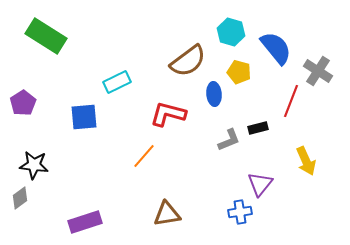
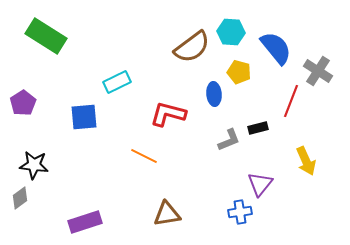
cyan hexagon: rotated 12 degrees counterclockwise
brown semicircle: moved 4 px right, 14 px up
orange line: rotated 76 degrees clockwise
